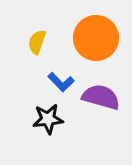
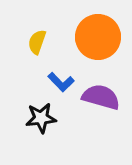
orange circle: moved 2 px right, 1 px up
black star: moved 7 px left, 1 px up
